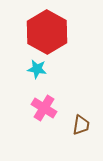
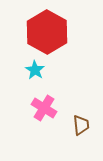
cyan star: moved 2 px left, 1 px down; rotated 24 degrees clockwise
brown trapezoid: rotated 15 degrees counterclockwise
